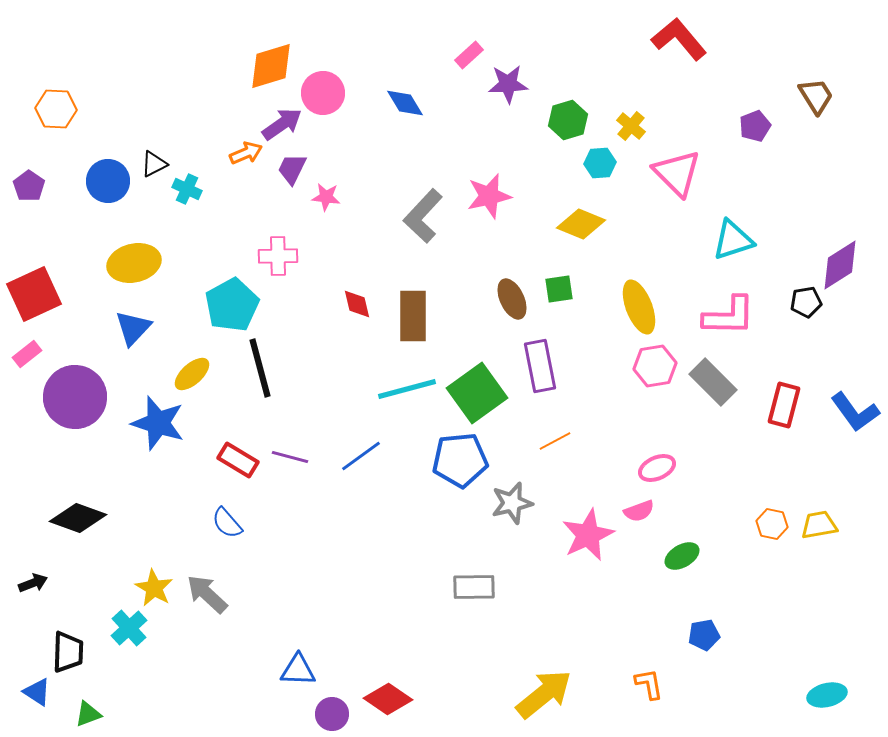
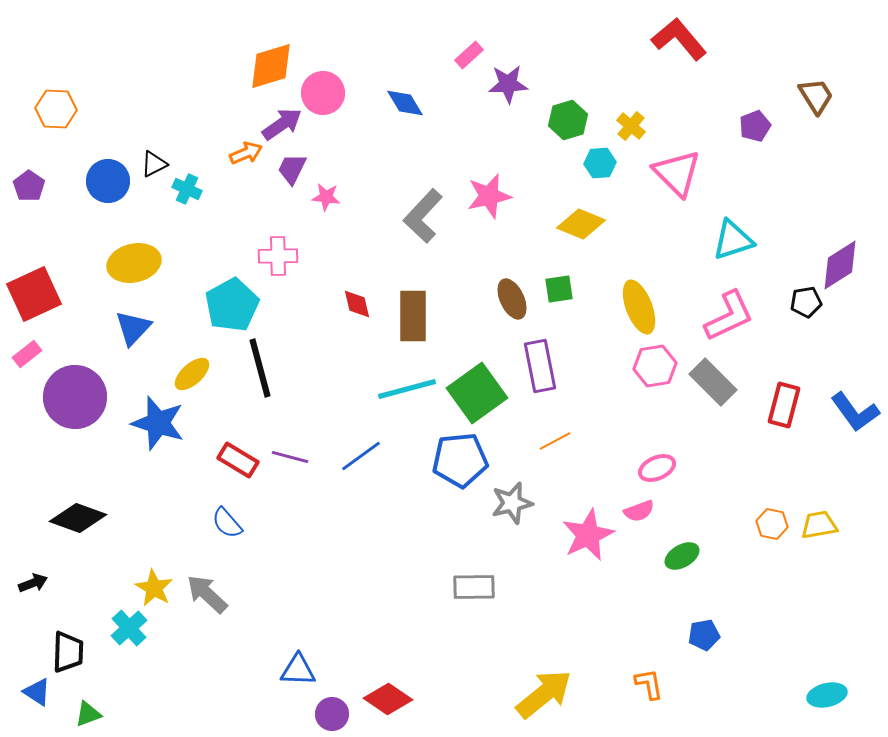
pink L-shape at (729, 316): rotated 26 degrees counterclockwise
